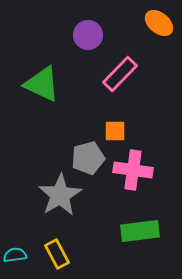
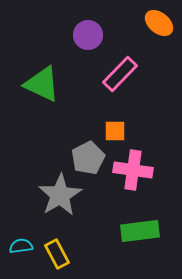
gray pentagon: rotated 12 degrees counterclockwise
cyan semicircle: moved 6 px right, 9 px up
